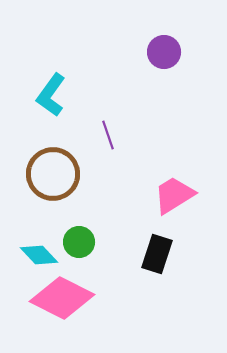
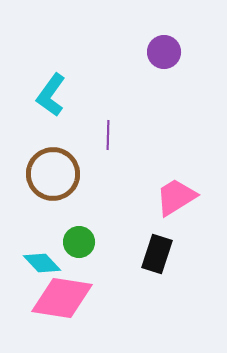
purple line: rotated 20 degrees clockwise
pink trapezoid: moved 2 px right, 2 px down
cyan diamond: moved 3 px right, 8 px down
pink diamond: rotated 18 degrees counterclockwise
